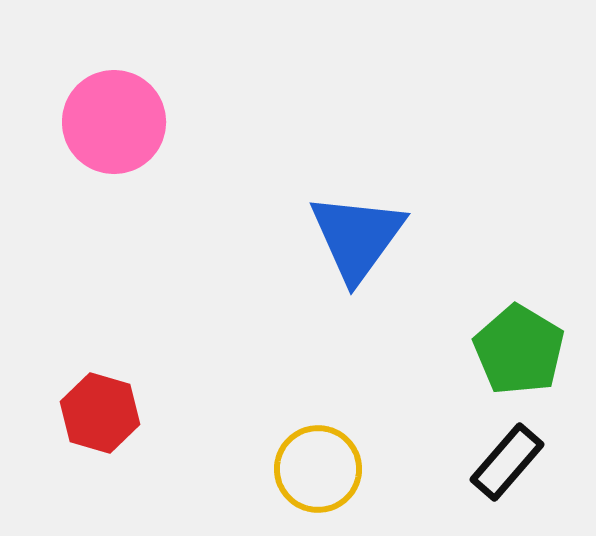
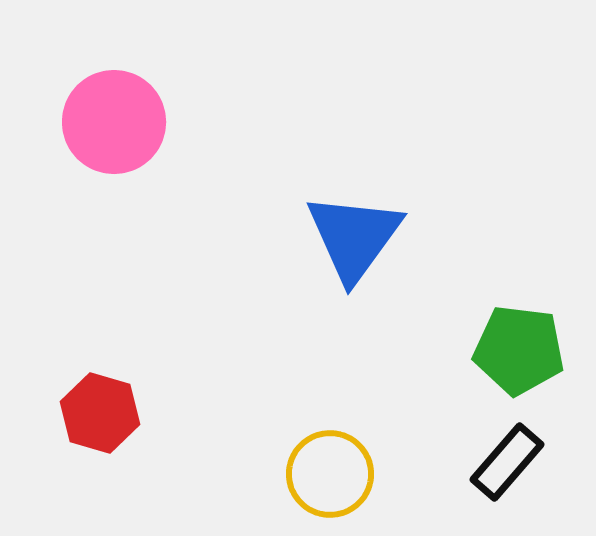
blue triangle: moved 3 px left
green pentagon: rotated 24 degrees counterclockwise
yellow circle: moved 12 px right, 5 px down
